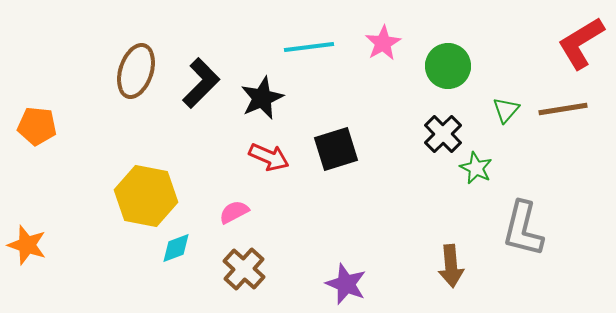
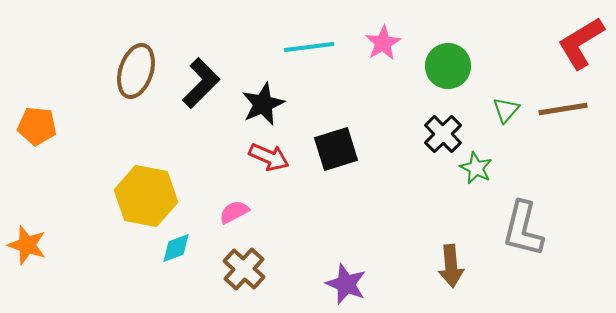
black star: moved 1 px right, 6 px down
